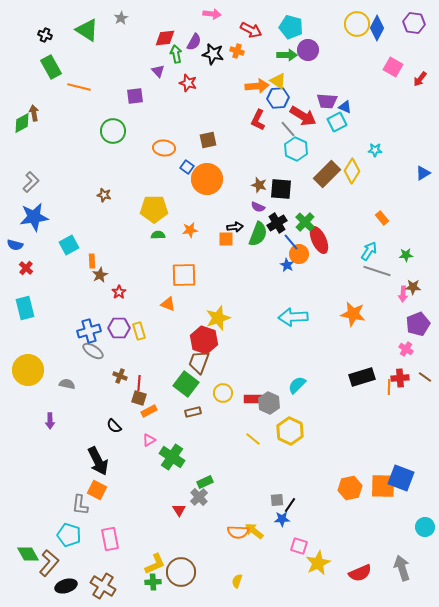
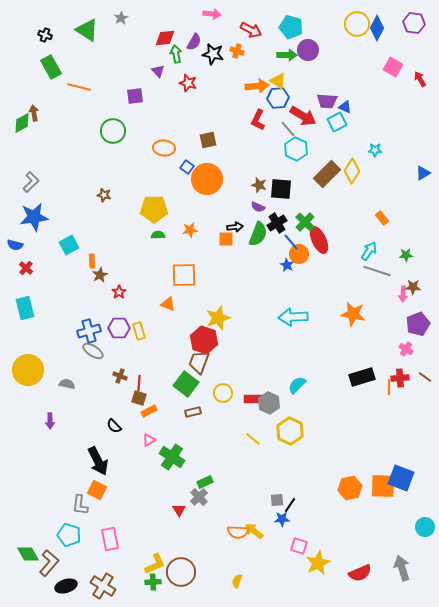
red arrow at (420, 79): rotated 112 degrees clockwise
